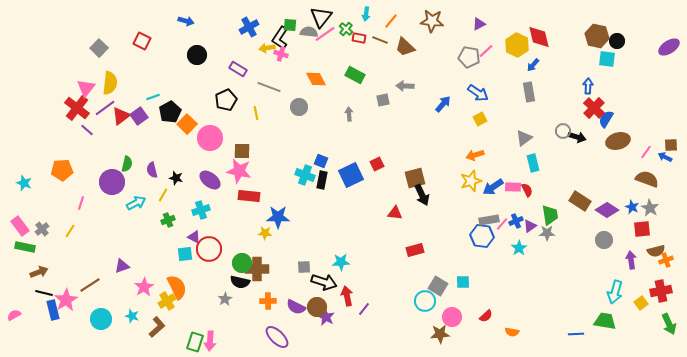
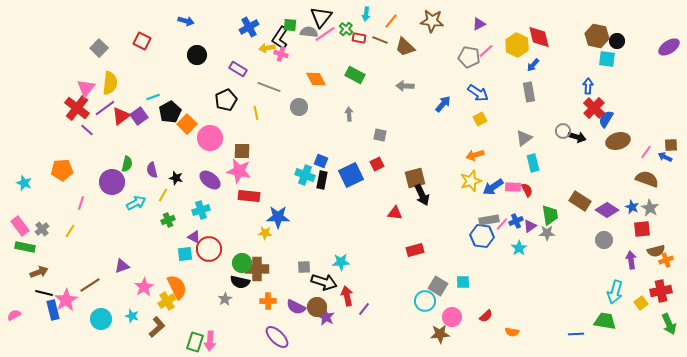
gray square at (383, 100): moved 3 px left, 35 px down; rotated 24 degrees clockwise
